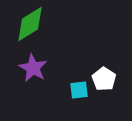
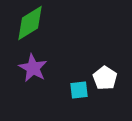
green diamond: moved 1 px up
white pentagon: moved 1 px right, 1 px up
